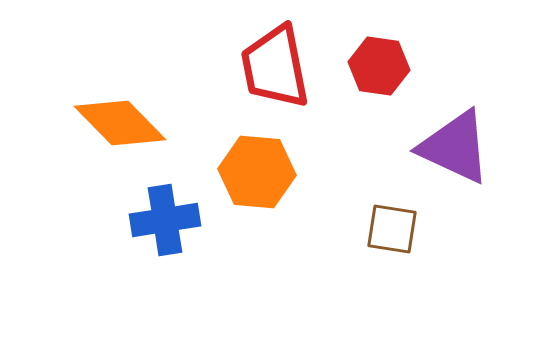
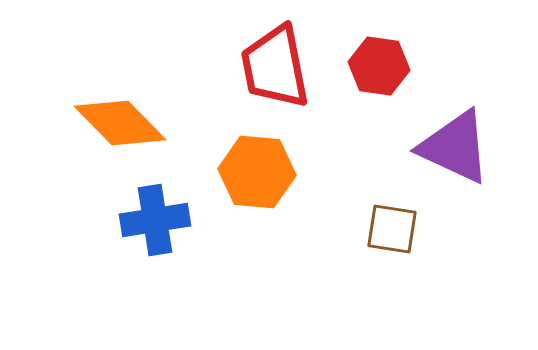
blue cross: moved 10 px left
